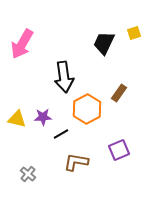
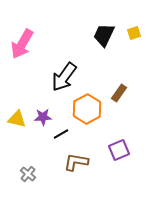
black trapezoid: moved 8 px up
black arrow: rotated 44 degrees clockwise
